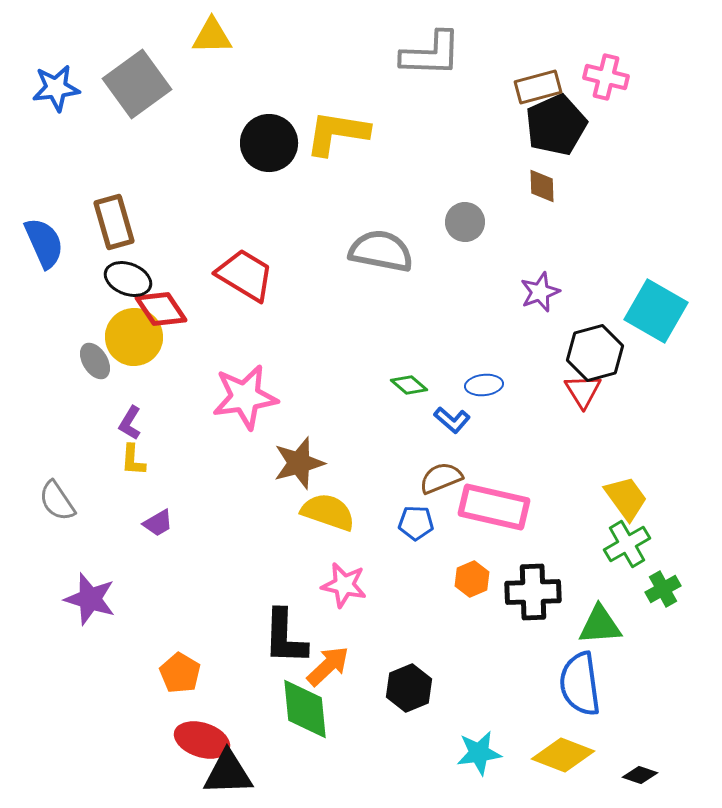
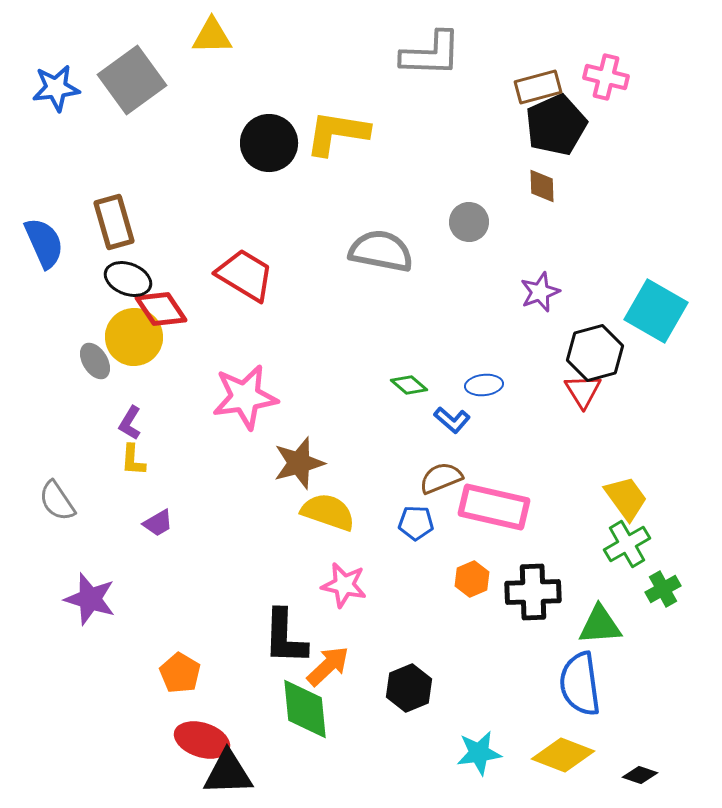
gray square at (137, 84): moved 5 px left, 4 px up
gray circle at (465, 222): moved 4 px right
